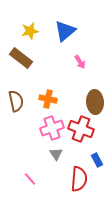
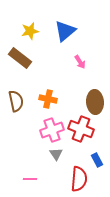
brown rectangle: moved 1 px left
pink cross: moved 2 px down
pink line: rotated 48 degrees counterclockwise
